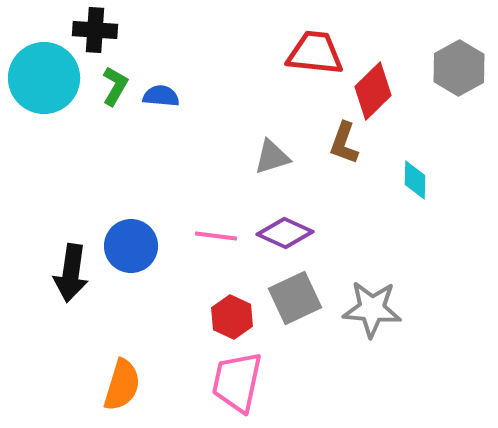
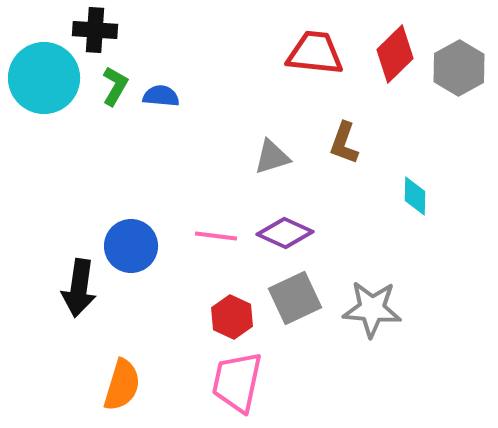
red diamond: moved 22 px right, 37 px up
cyan diamond: moved 16 px down
black arrow: moved 8 px right, 15 px down
